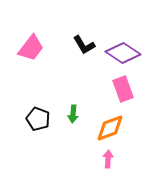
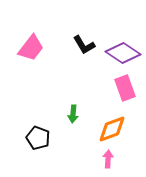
pink rectangle: moved 2 px right, 1 px up
black pentagon: moved 19 px down
orange diamond: moved 2 px right, 1 px down
